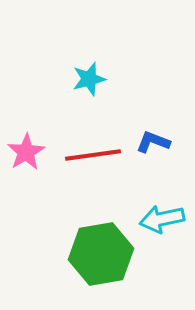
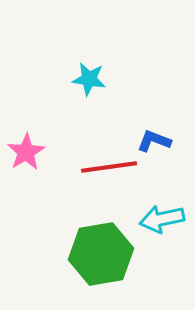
cyan star: rotated 24 degrees clockwise
blue L-shape: moved 1 px right, 1 px up
red line: moved 16 px right, 12 px down
